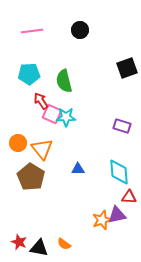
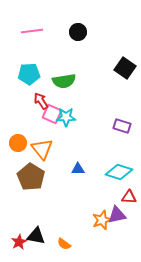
black circle: moved 2 px left, 2 px down
black square: moved 2 px left; rotated 35 degrees counterclockwise
green semicircle: rotated 85 degrees counterclockwise
cyan diamond: rotated 68 degrees counterclockwise
red star: rotated 21 degrees clockwise
black triangle: moved 3 px left, 12 px up
